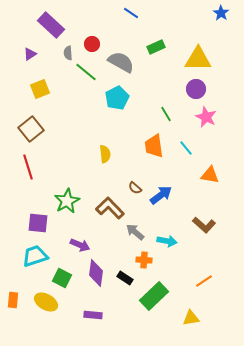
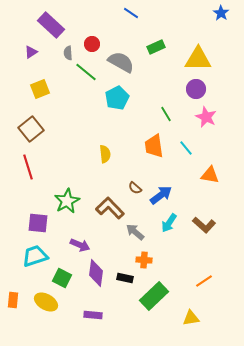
purple triangle at (30, 54): moved 1 px right, 2 px up
cyan arrow at (167, 241): moved 2 px right, 18 px up; rotated 114 degrees clockwise
black rectangle at (125, 278): rotated 21 degrees counterclockwise
